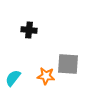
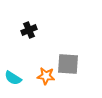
black cross: rotated 28 degrees counterclockwise
cyan semicircle: rotated 96 degrees counterclockwise
